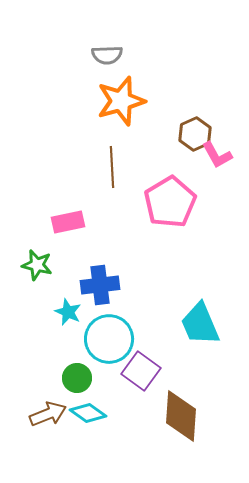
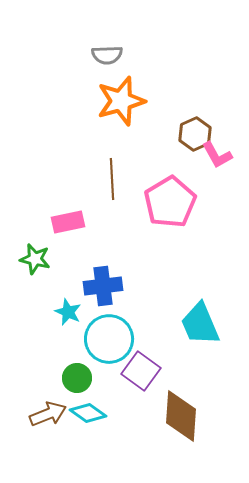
brown line: moved 12 px down
green star: moved 2 px left, 6 px up
blue cross: moved 3 px right, 1 px down
